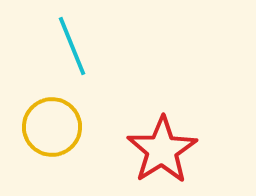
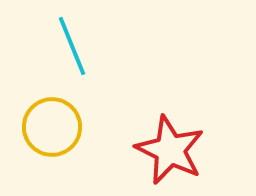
red star: moved 8 px right; rotated 14 degrees counterclockwise
